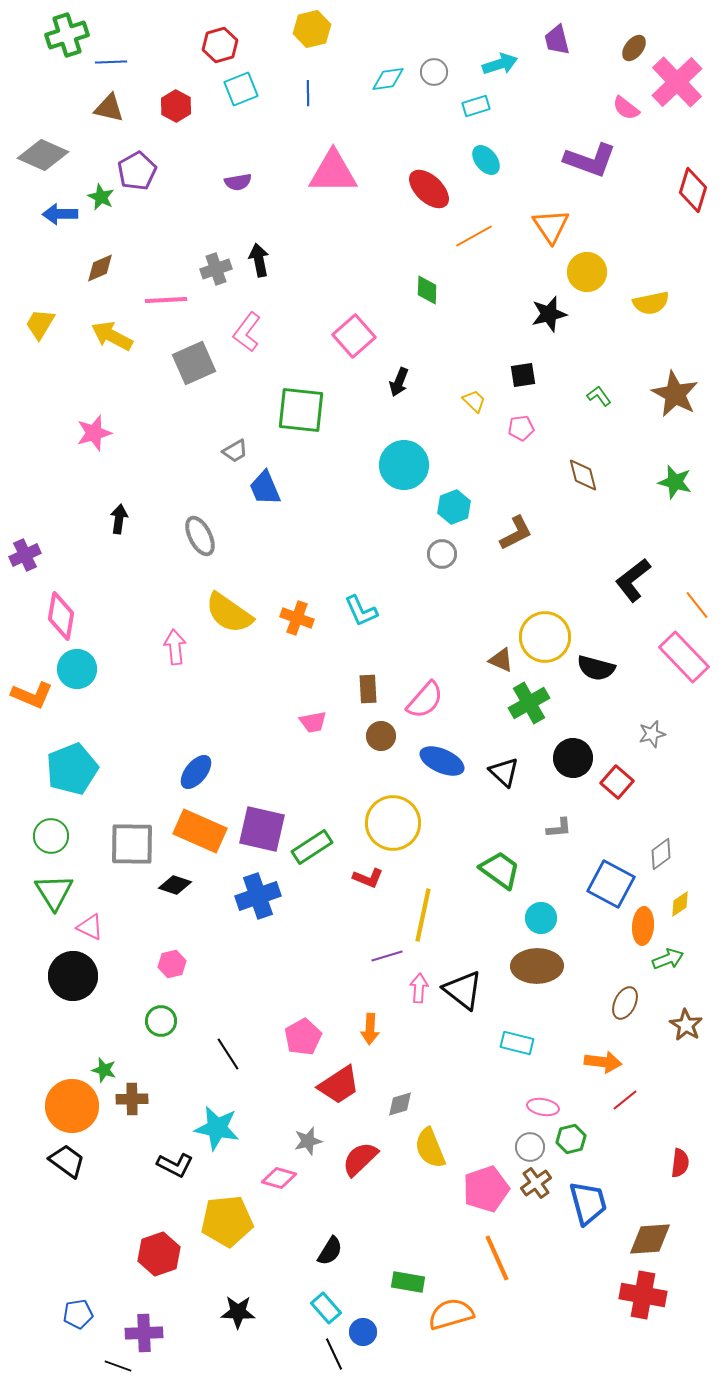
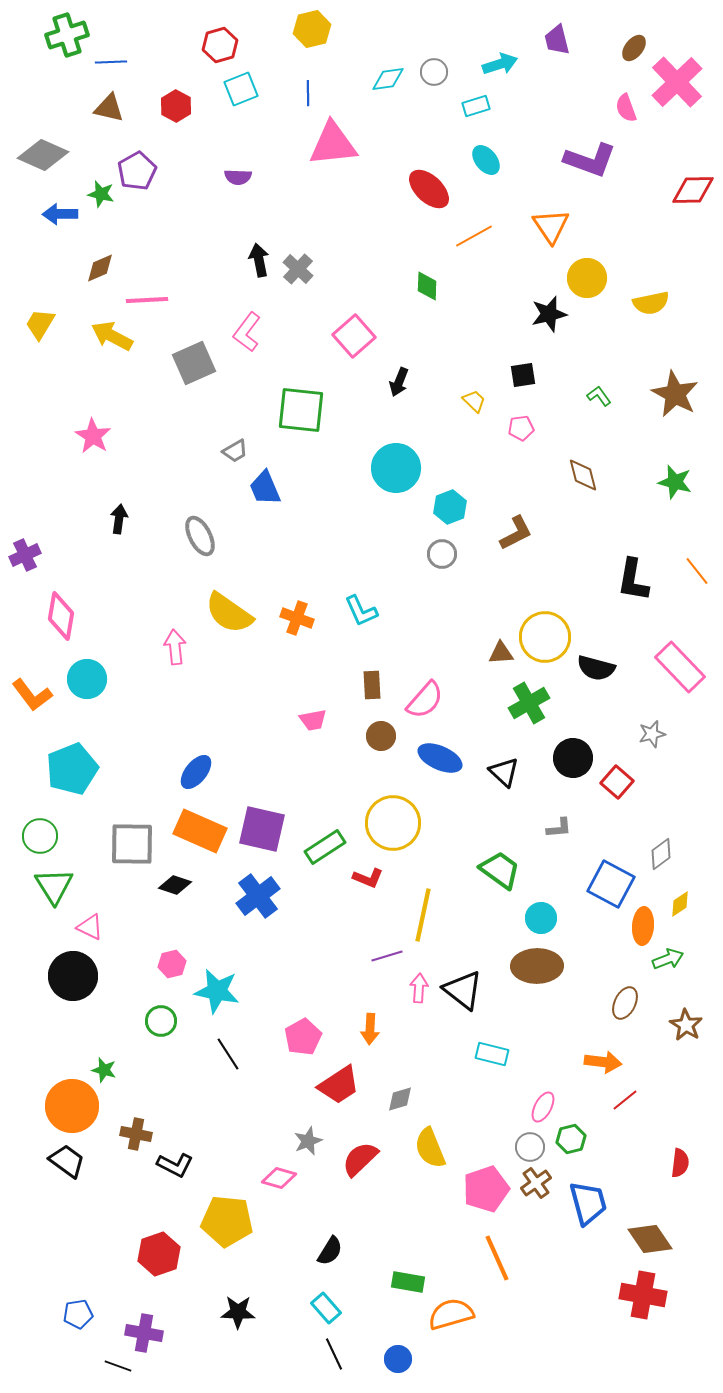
pink semicircle at (626, 108): rotated 32 degrees clockwise
pink triangle at (333, 172): moved 28 px up; rotated 6 degrees counterclockwise
purple semicircle at (238, 182): moved 5 px up; rotated 12 degrees clockwise
red diamond at (693, 190): rotated 72 degrees clockwise
green star at (101, 197): moved 3 px up; rotated 12 degrees counterclockwise
gray cross at (216, 269): moved 82 px right; rotated 28 degrees counterclockwise
yellow circle at (587, 272): moved 6 px down
green diamond at (427, 290): moved 4 px up
pink line at (166, 300): moved 19 px left
pink star at (94, 433): moved 1 px left, 3 px down; rotated 24 degrees counterclockwise
cyan circle at (404, 465): moved 8 px left, 3 px down
cyan hexagon at (454, 507): moved 4 px left
black L-shape at (633, 580): rotated 42 degrees counterclockwise
orange line at (697, 605): moved 34 px up
pink rectangle at (684, 657): moved 4 px left, 10 px down
brown triangle at (501, 660): moved 7 px up; rotated 28 degrees counterclockwise
cyan circle at (77, 669): moved 10 px right, 10 px down
brown rectangle at (368, 689): moved 4 px right, 4 px up
orange L-shape at (32, 695): rotated 30 degrees clockwise
pink trapezoid at (313, 722): moved 2 px up
blue ellipse at (442, 761): moved 2 px left, 3 px up
green circle at (51, 836): moved 11 px left
green rectangle at (312, 847): moved 13 px right
green triangle at (54, 892): moved 6 px up
blue cross at (258, 896): rotated 18 degrees counterclockwise
cyan rectangle at (517, 1043): moved 25 px left, 11 px down
brown cross at (132, 1099): moved 4 px right, 35 px down; rotated 12 degrees clockwise
gray diamond at (400, 1104): moved 5 px up
pink ellipse at (543, 1107): rotated 72 degrees counterclockwise
cyan star at (217, 1128): moved 137 px up
gray star at (308, 1141): rotated 8 degrees counterclockwise
yellow pentagon at (227, 1221): rotated 12 degrees clockwise
brown diamond at (650, 1239): rotated 60 degrees clockwise
blue circle at (363, 1332): moved 35 px right, 27 px down
purple cross at (144, 1333): rotated 12 degrees clockwise
